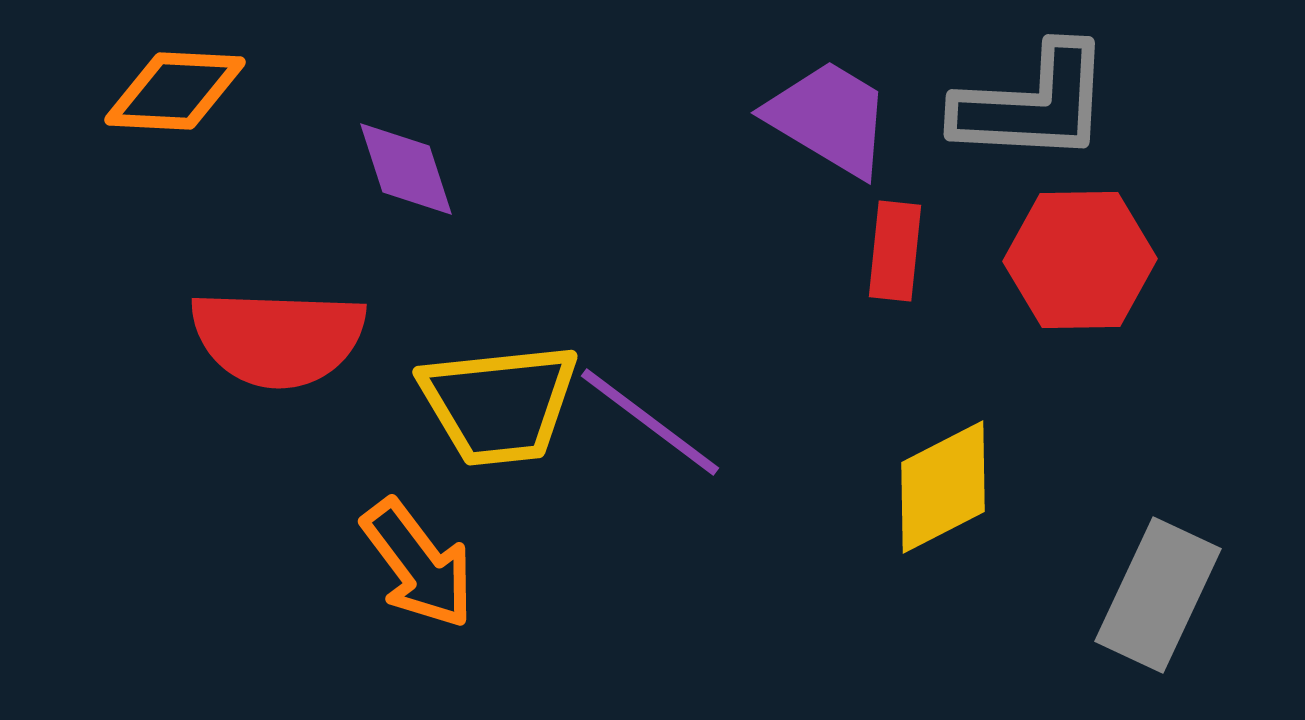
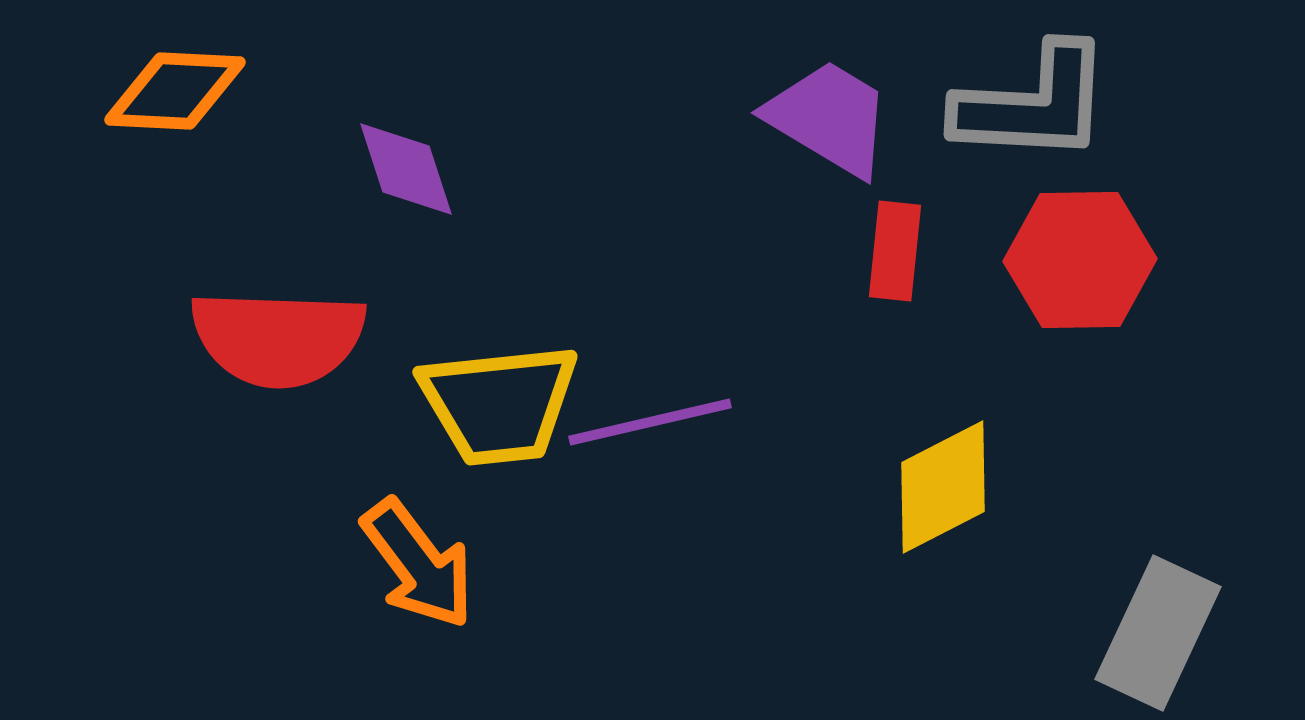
purple line: rotated 50 degrees counterclockwise
gray rectangle: moved 38 px down
